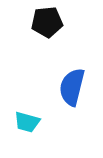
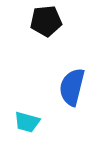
black pentagon: moved 1 px left, 1 px up
